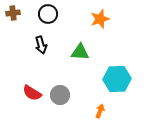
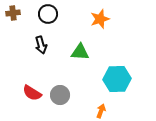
orange arrow: moved 1 px right
